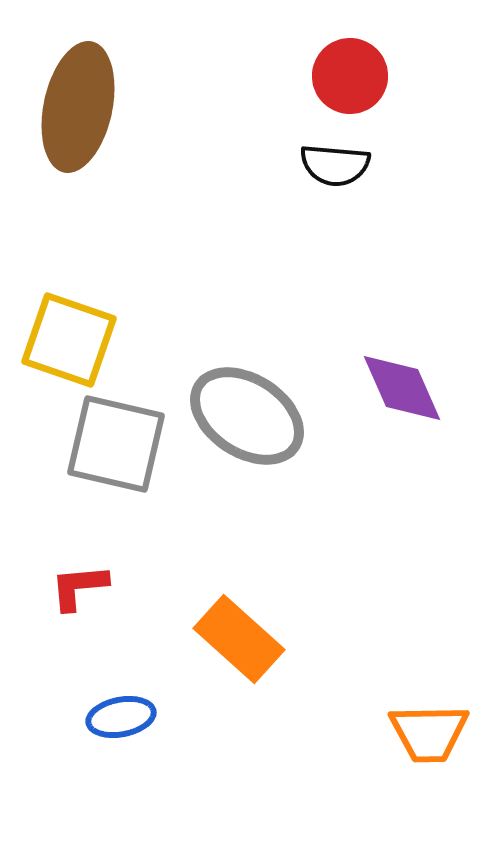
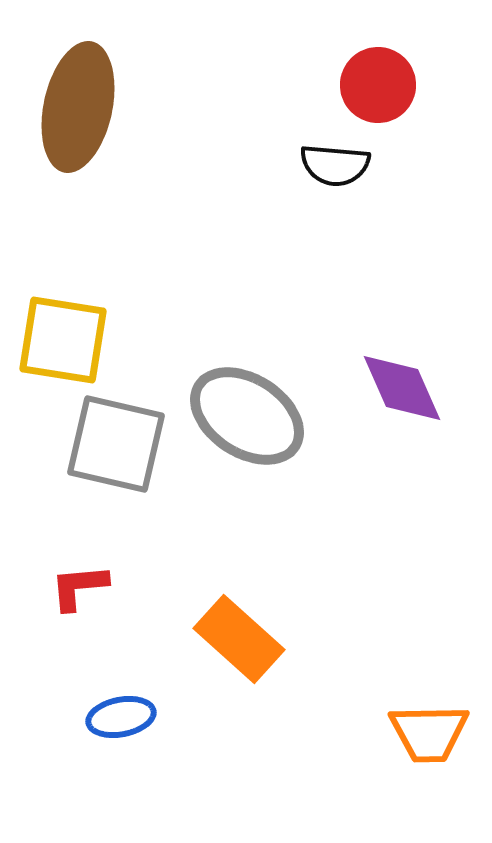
red circle: moved 28 px right, 9 px down
yellow square: moved 6 px left; rotated 10 degrees counterclockwise
